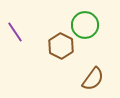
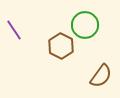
purple line: moved 1 px left, 2 px up
brown semicircle: moved 8 px right, 3 px up
